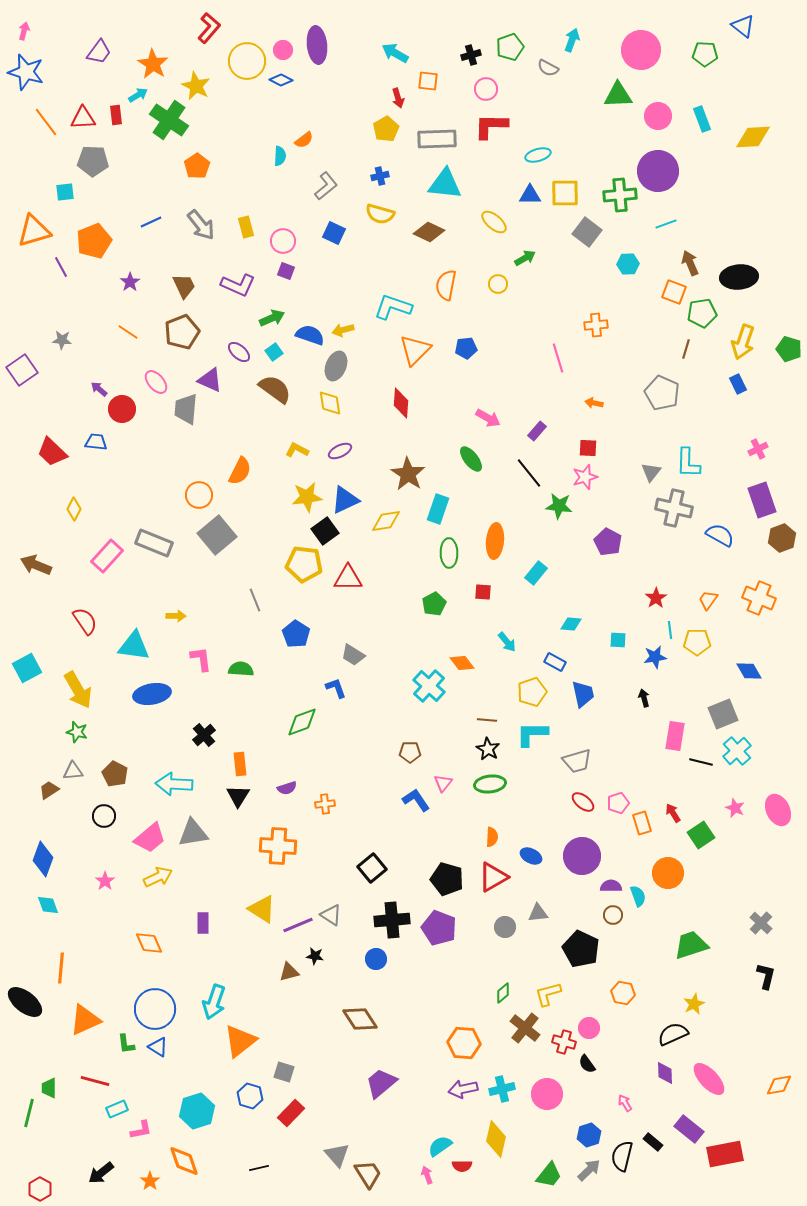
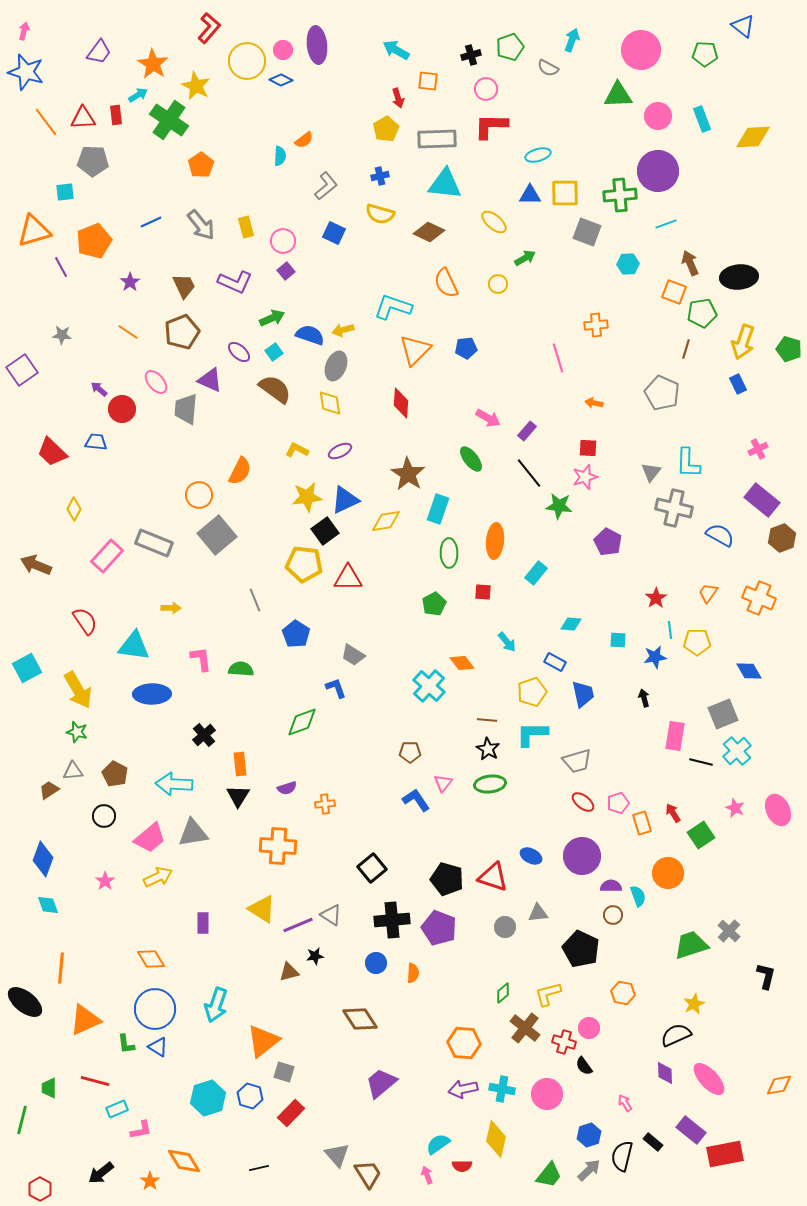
cyan arrow at (395, 53): moved 1 px right, 3 px up
orange pentagon at (197, 166): moved 4 px right, 1 px up
gray square at (587, 232): rotated 16 degrees counterclockwise
purple square at (286, 271): rotated 30 degrees clockwise
purple L-shape at (238, 285): moved 3 px left, 3 px up
orange semicircle at (446, 285): moved 2 px up; rotated 36 degrees counterclockwise
gray star at (62, 340): moved 5 px up
purple rectangle at (537, 431): moved 10 px left
purple rectangle at (762, 500): rotated 32 degrees counterclockwise
orange trapezoid at (708, 600): moved 7 px up
yellow arrow at (176, 616): moved 5 px left, 8 px up
blue ellipse at (152, 694): rotated 9 degrees clockwise
orange semicircle at (492, 837): moved 79 px left, 136 px down
red triangle at (493, 877): rotated 48 degrees clockwise
gray cross at (761, 923): moved 32 px left, 8 px down
orange diamond at (149, 943): moved 2 px right, 16 px down; rotated 8 degrees counterclockwise
black star at (315, 956): rotated 18 degrees counterclockwise
blue circle at (376, 959): moved 4 px down
cyan arrow at (214, 1002): moved 2 px right, 3 px down
black semicircle at (673, 1034): moved 3 px right, 1 px down
orange triangle at (240, 1041): moved 23 px right
black semicircle at (587, 1064): moved 3 px left, 2 px down
cyan cross at (502, 1089): rotated 25 degrees clockwise
cyan hexagon at (197, 1111): moved 11 px right, 13 px up
green line at (29, 1113): moved 7 px left, 7 px down
purple rectangle at (689, 1129): moved 2 px right, 1 px down
cyan semicircle at (440, 1146): moved 2 px left, 2 px up
orange diamond at (184, 1161): rotated 12 degrees counterclockwise
